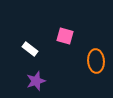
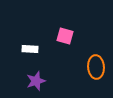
white rectangle: rotated 35 degrees counterclockwise
orange ellipse: moved 6 px down
